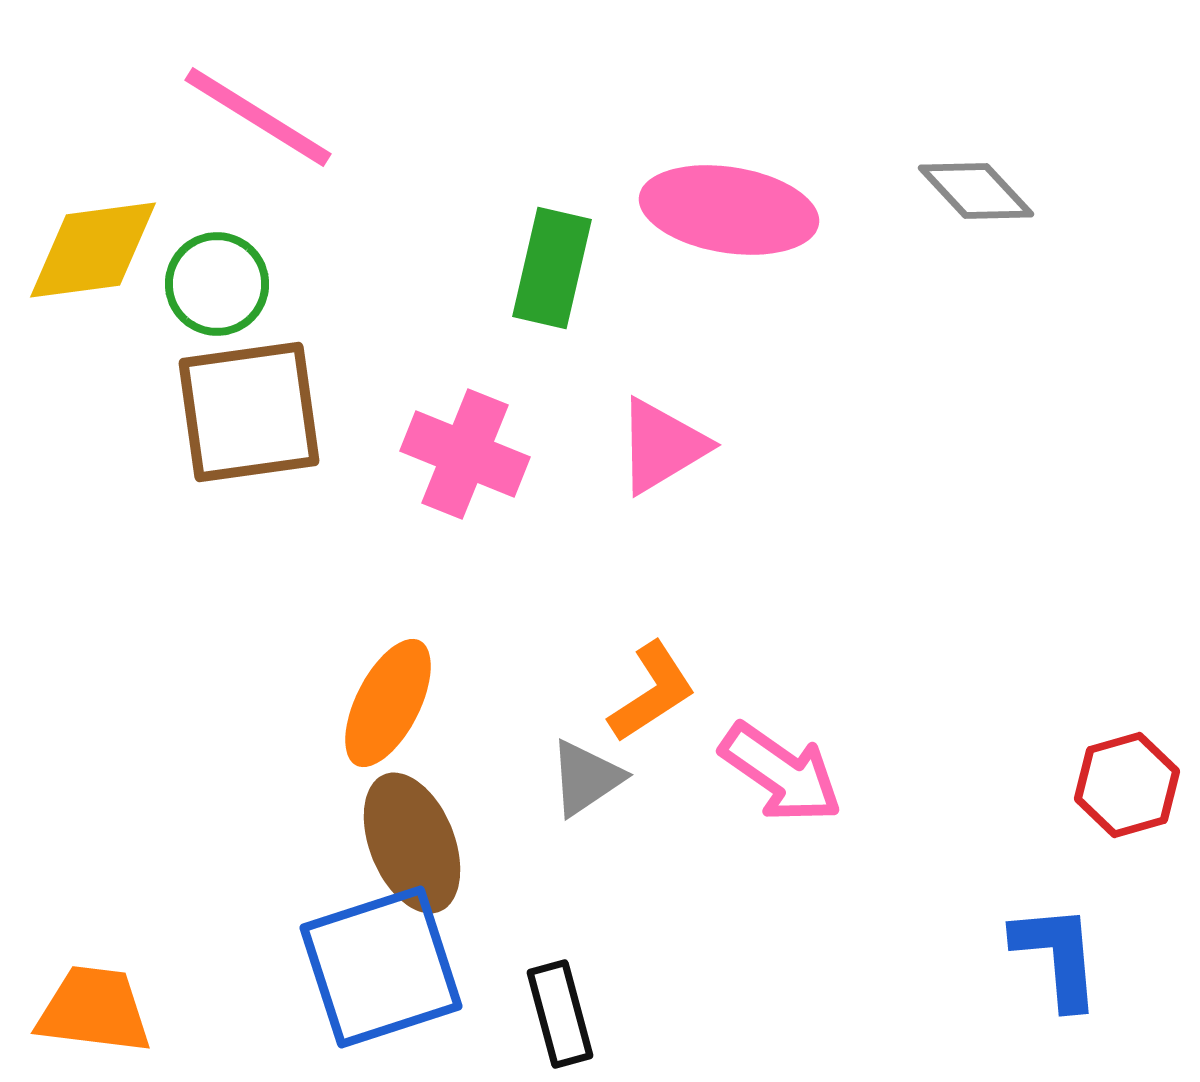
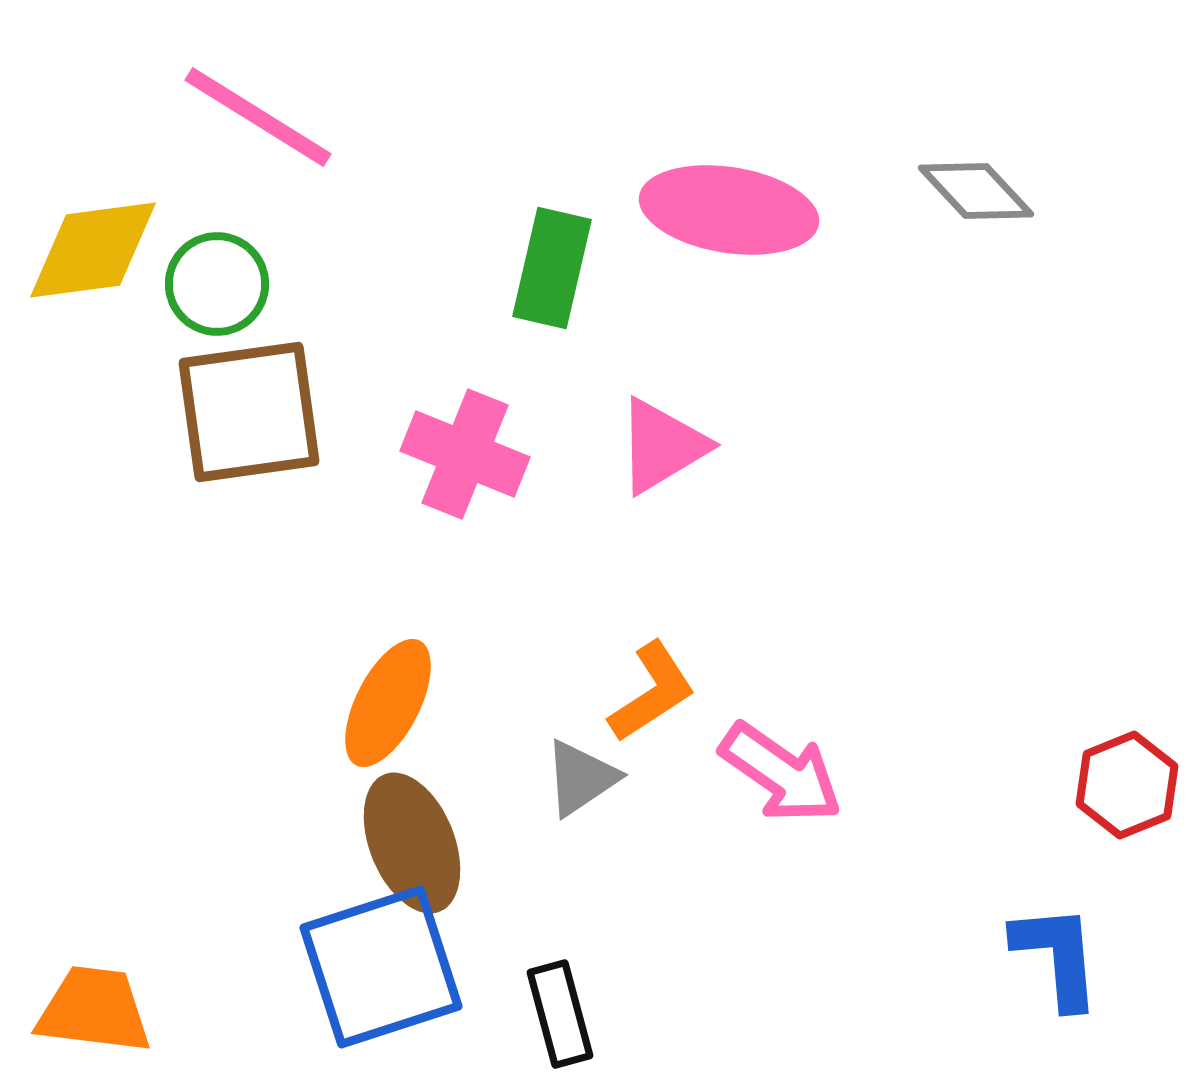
gray triangle: moved 5 px left
red hexagon: rotated 6 degrees counterclockwise
